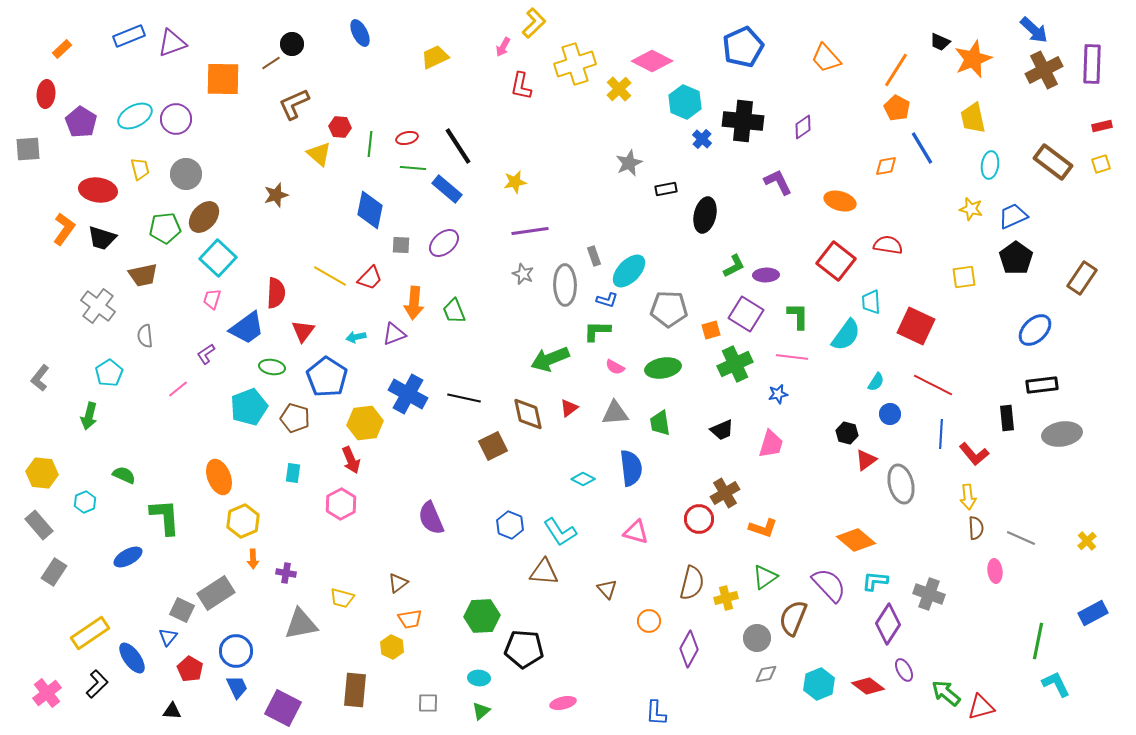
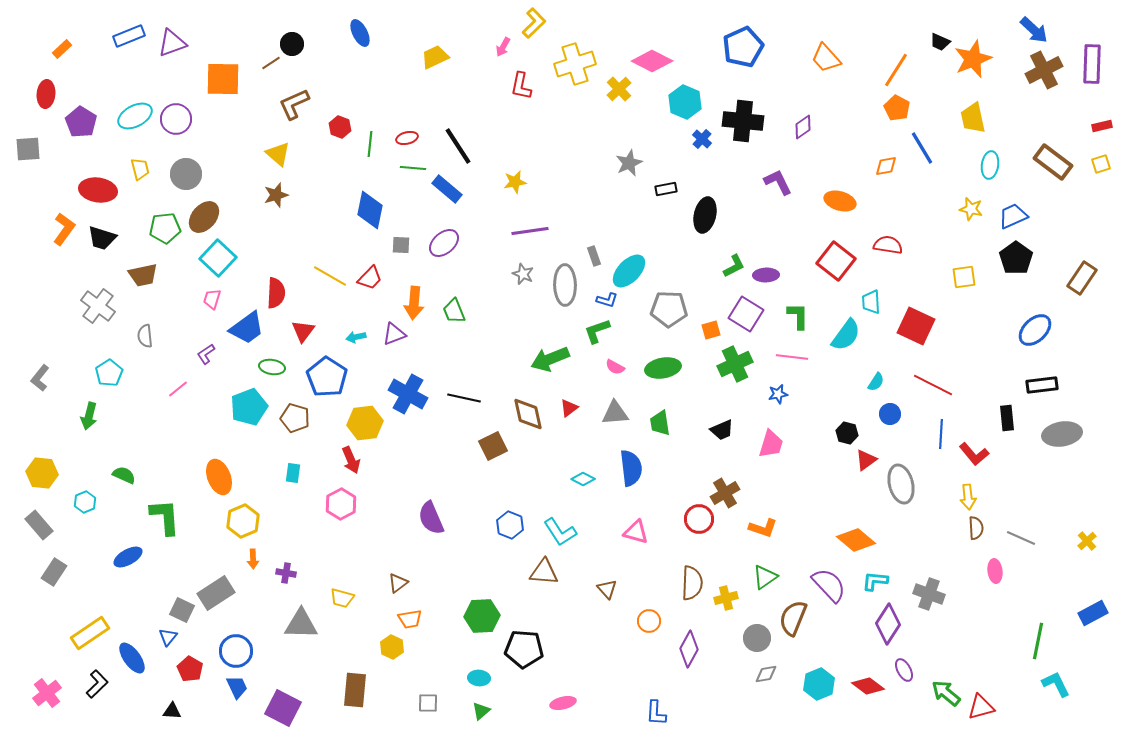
red hexagon at (340, 127): rotated 15 degrees clockwise
yellow triangle at (319, 154): moved 41 px left
green L-shape at (597, 331): rotated 20 degrees counterclockwise
brown semicircle at (692, 583): rotated 12 degrees counterclockwise
gray triangle at (301, 624): rotated 12 degrees clockwise
